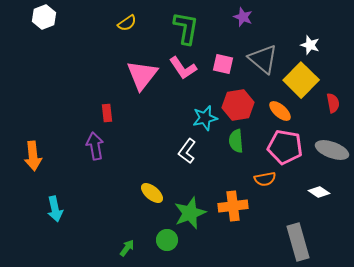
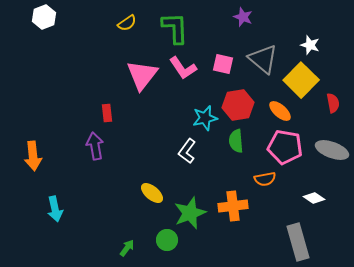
green L-shape: moved 11 px left; rotated 12 degrees counterclockwise
white diamond: moved 5 px left, 6 px down
